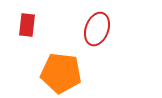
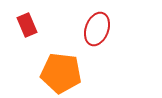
red rectangle: rotated 30 degrees counterclockwise
